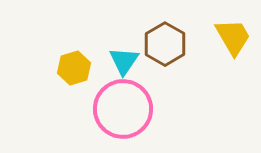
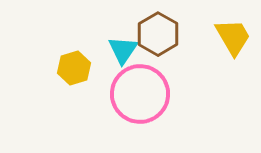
brown hexagon: moved 7 px left, 10 px up
cyan triangle: moved 1 px left, 11 px up
pink circle: moved 17 px right, 15 px up
